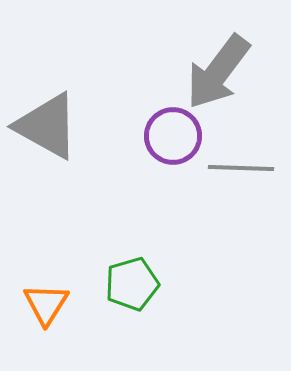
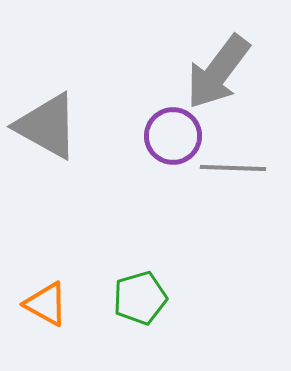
gray line: moved 8 px left
green pentagon: moved 8 px right, 14 px down
orange triangle: rotated 33 degrees counterclockwise
